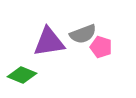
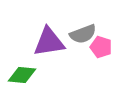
green diamond: rotated 16 degrees counterclockwise
